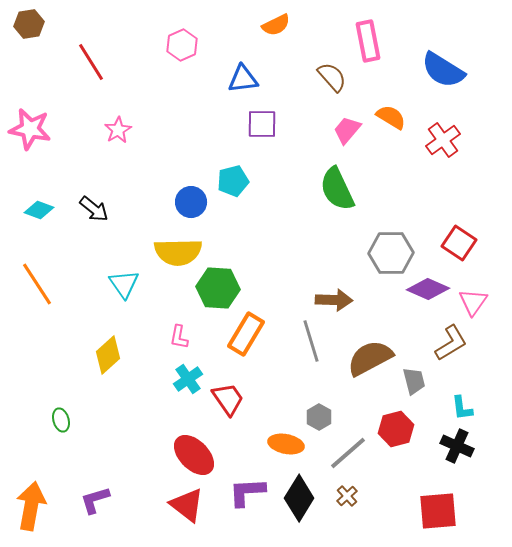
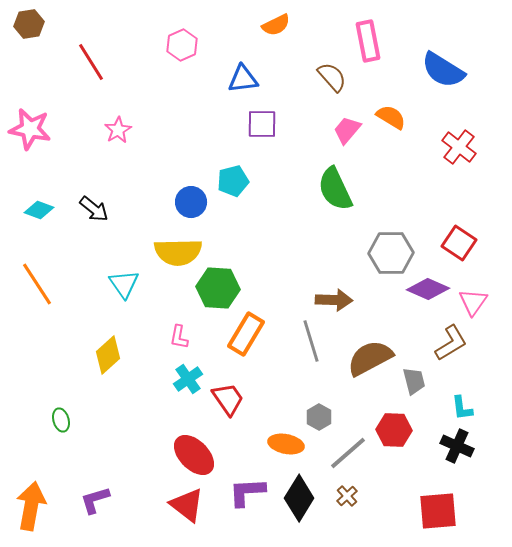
red cross at (443, 140): moved 16 px right, 7 px down; rotated 16 degrees counterclockwise
green semicircle at (337, 189): moved 2 px left
red hexagon at (396, 429): moved 2 px left, 1 px down; rotated 16 degrees clockwise
